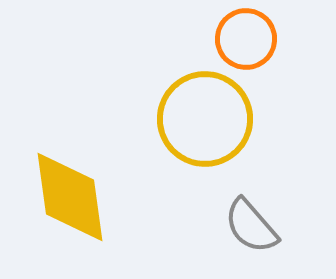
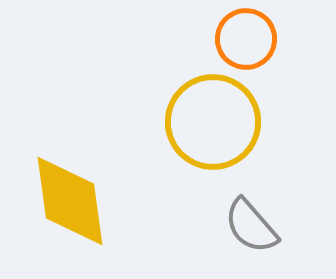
yellow circle: moved 8 px right, 3 px down
yellow diamond: moved 4 px down
